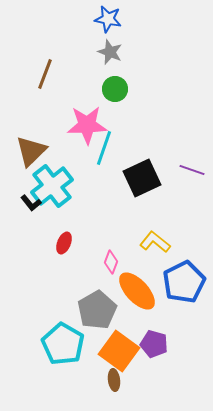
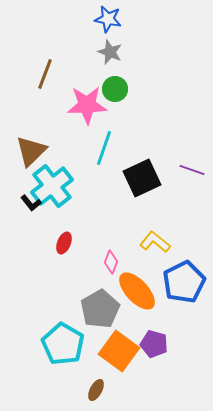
pink star: moved 20 px up
gray pentagon: moved 3 px right, 1 px up
brown ellipse: moved 18 px left, 10 px down; rotated 35 degrees clockwise
